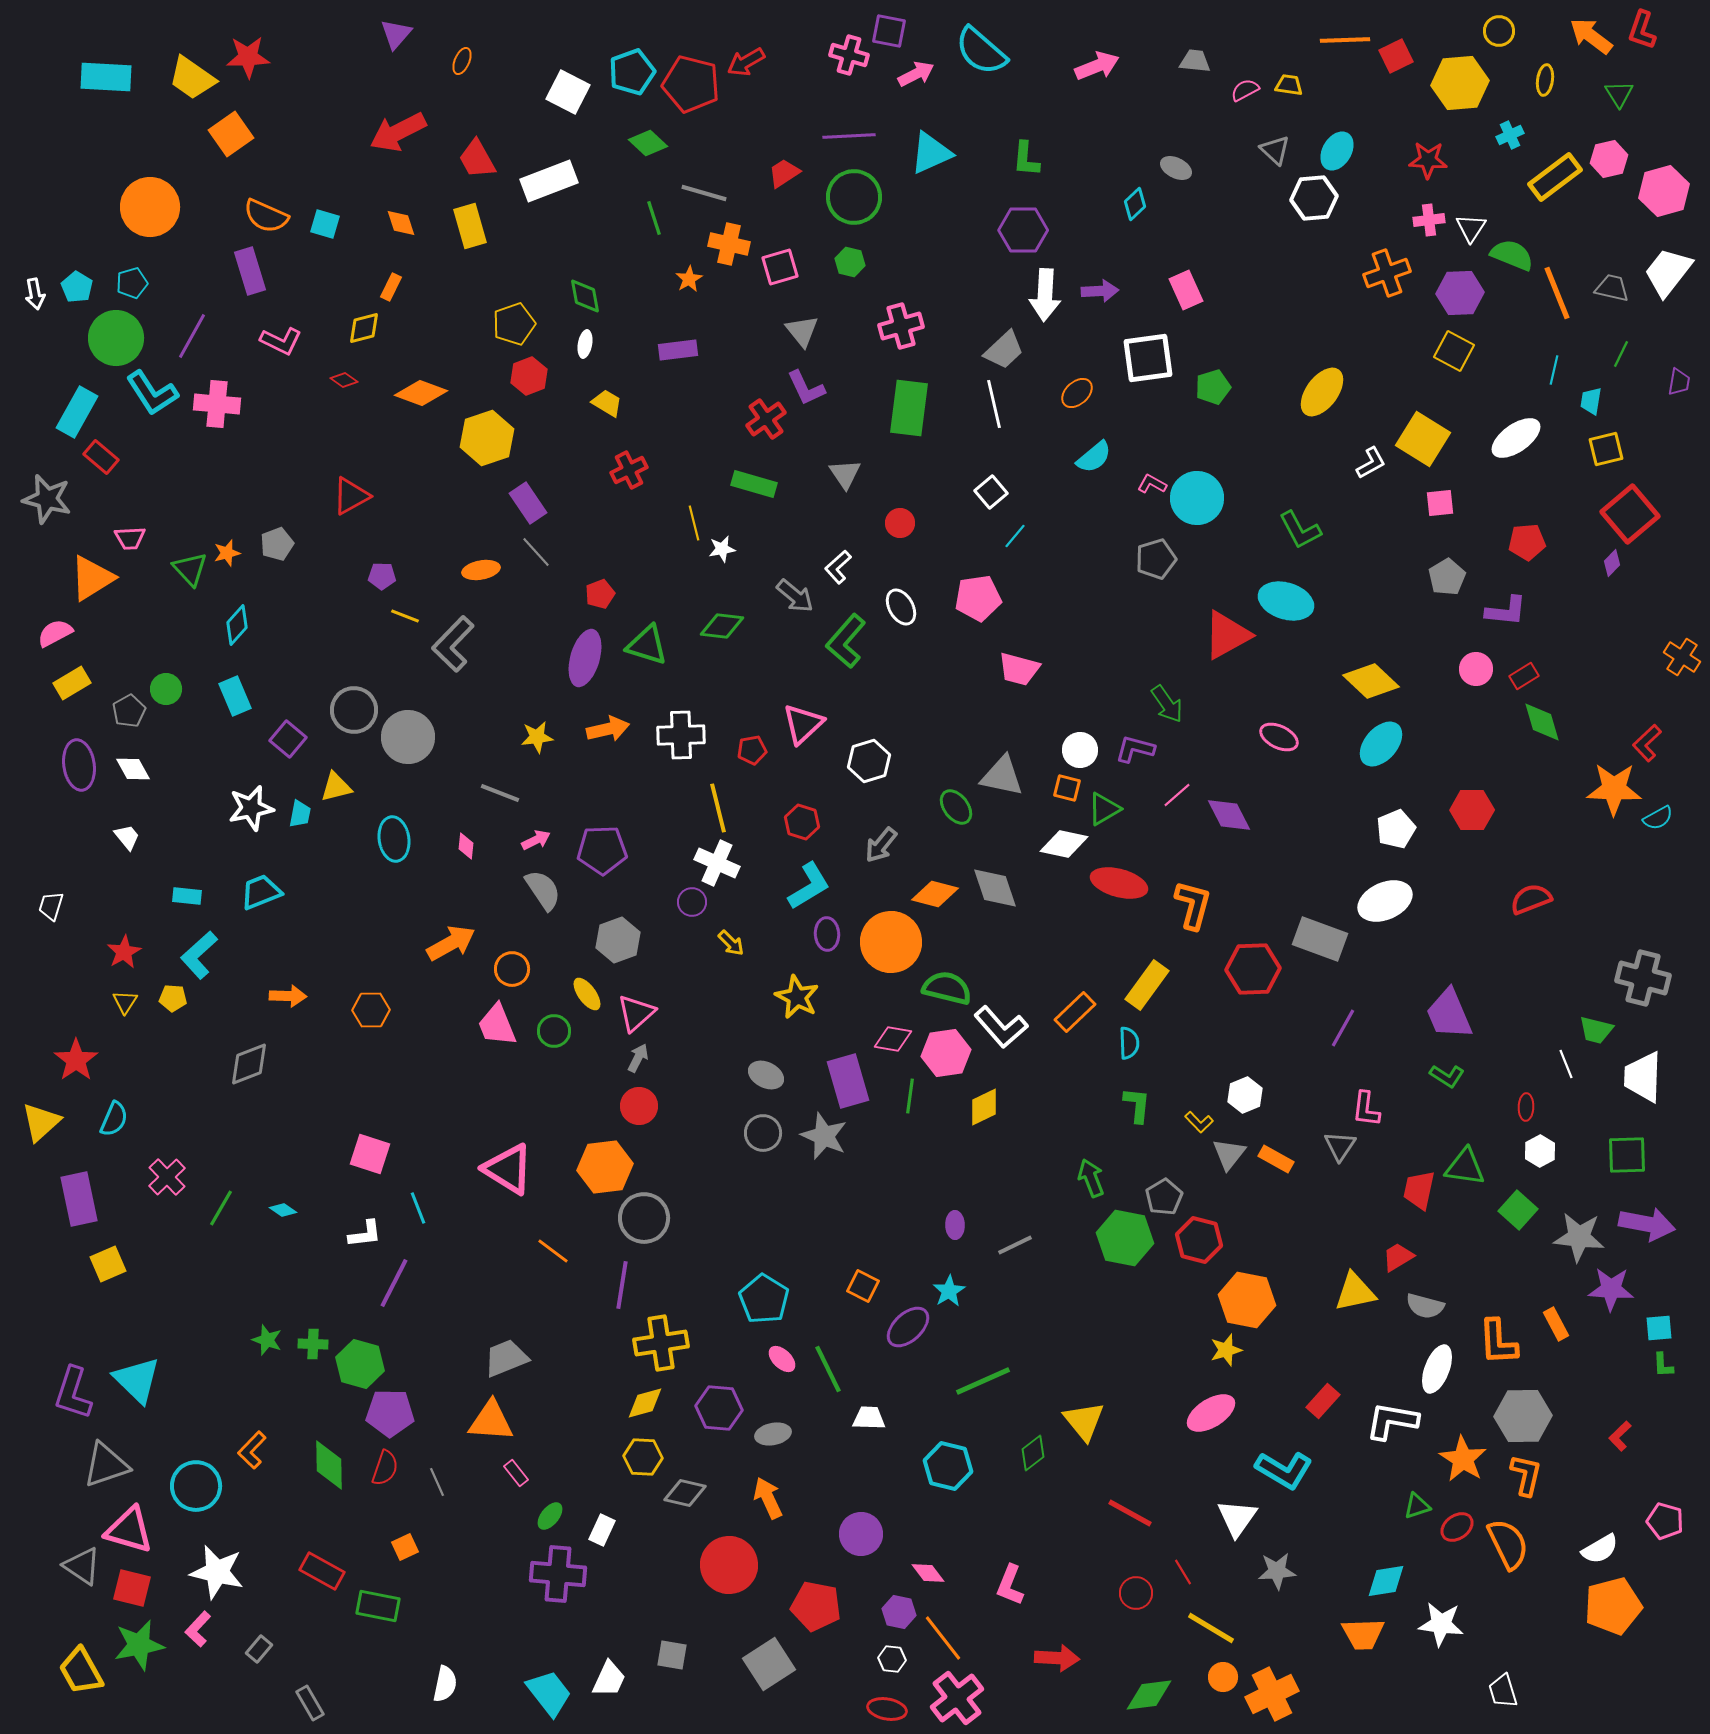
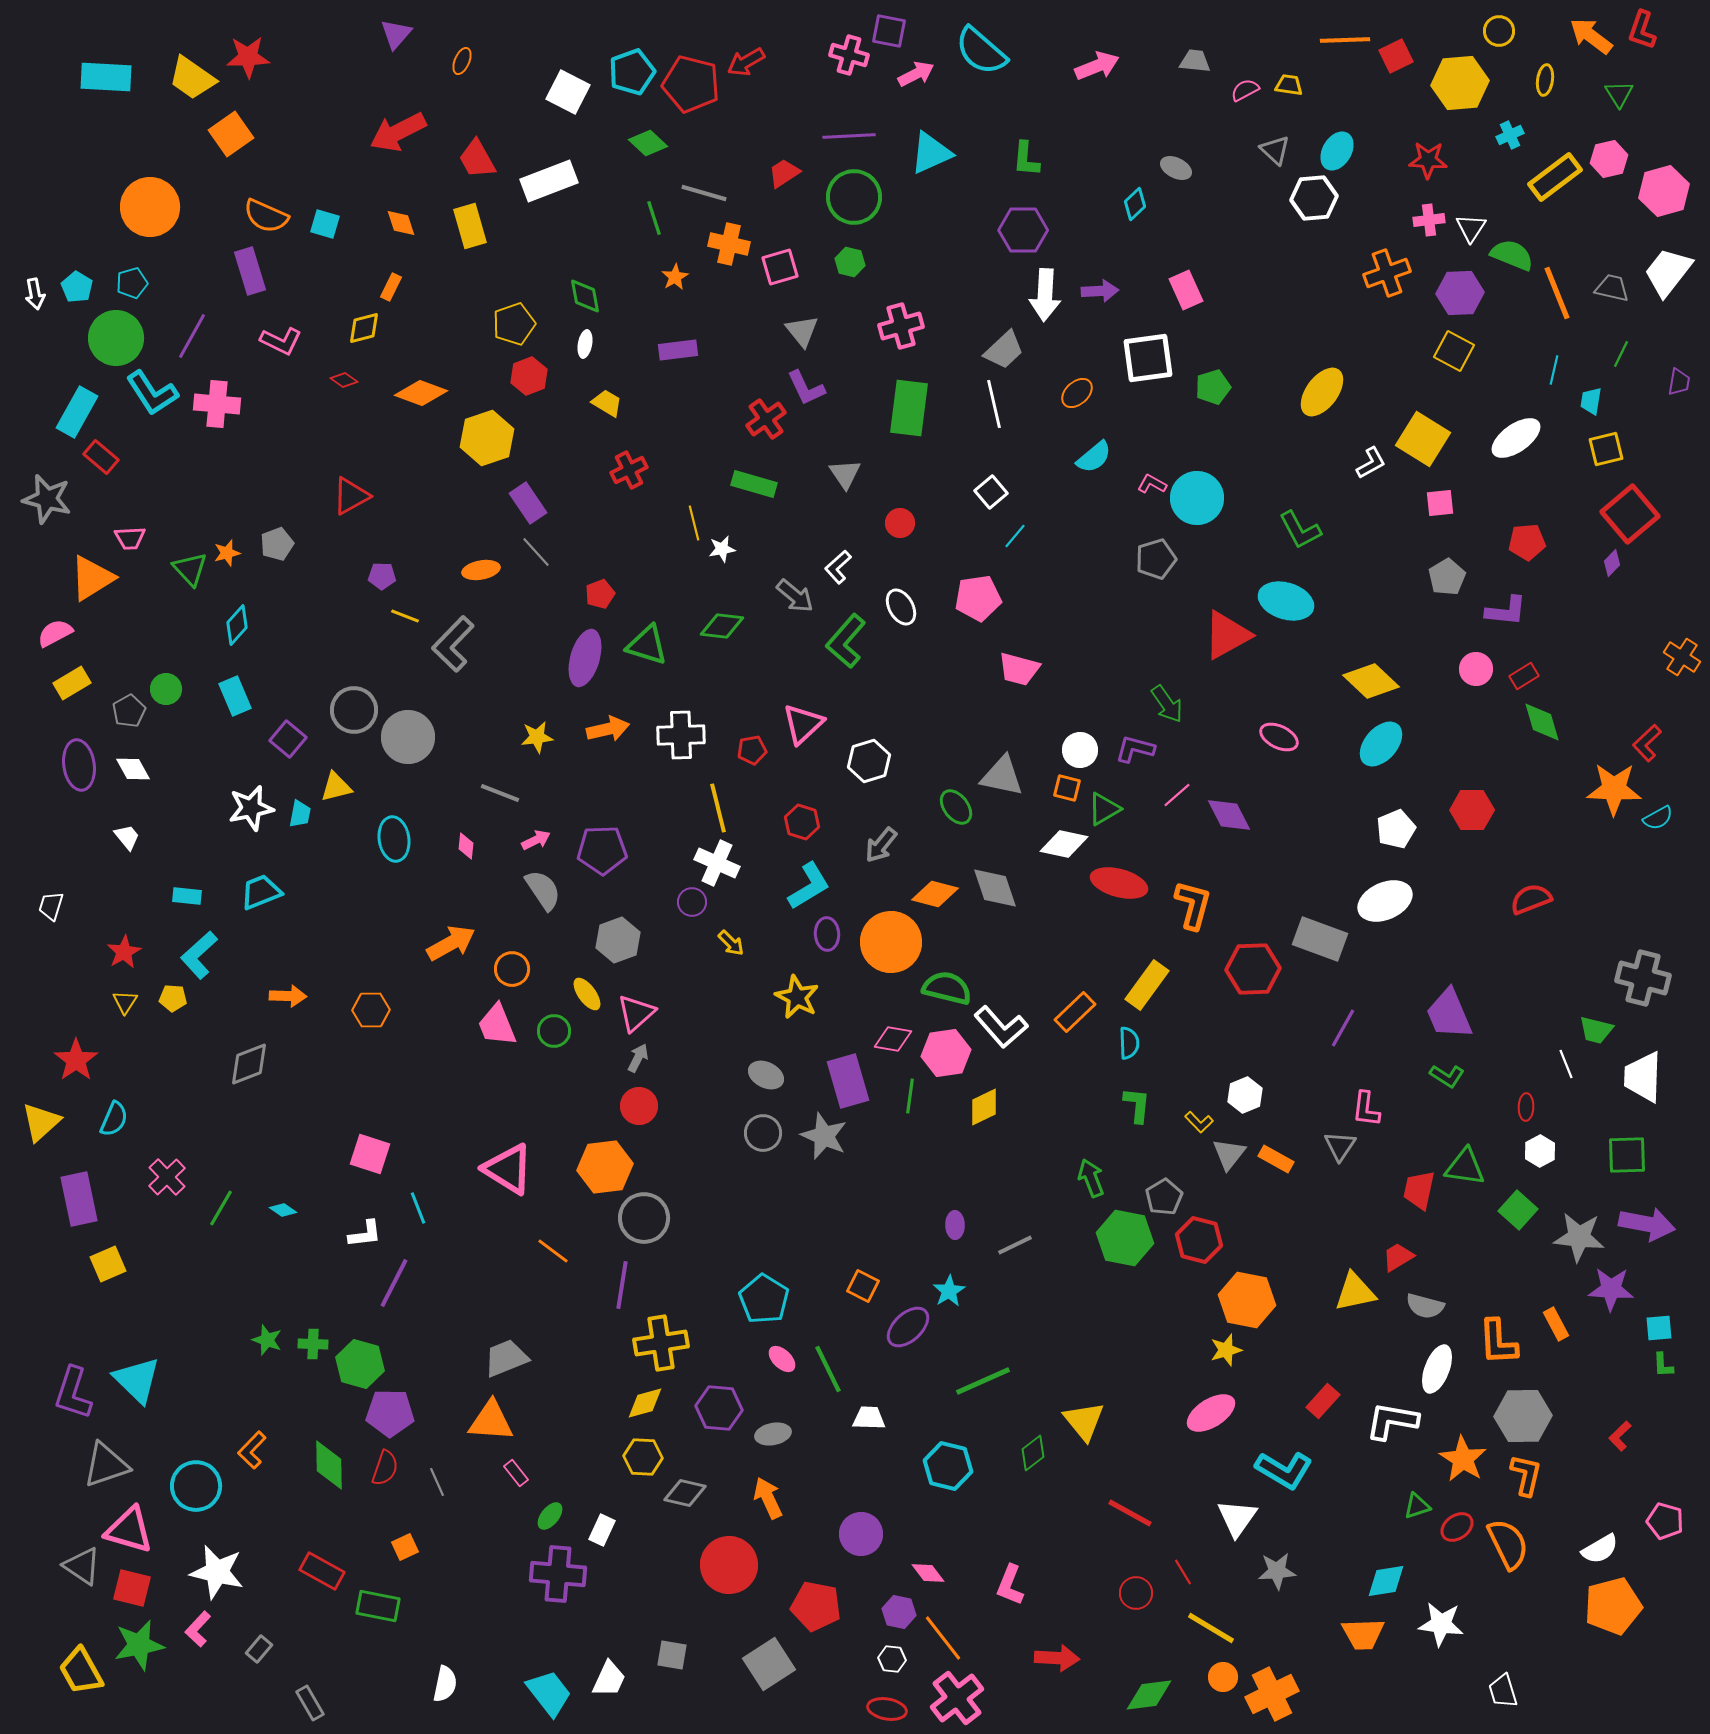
orange star at (689, 279): moved 14 px left, 2 px up
